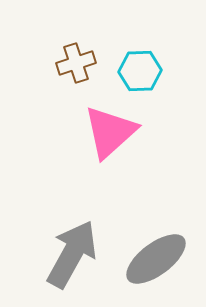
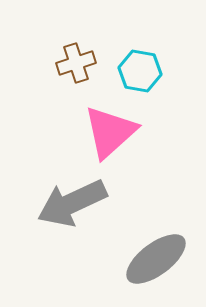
cyan hexagon: rotated 12 degrees clockwise
gray arrow: moved 51 px up; rotated 144 degrees counterclockwise
